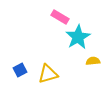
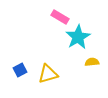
yellow semicircle: moved 1 px left, 1 px down
